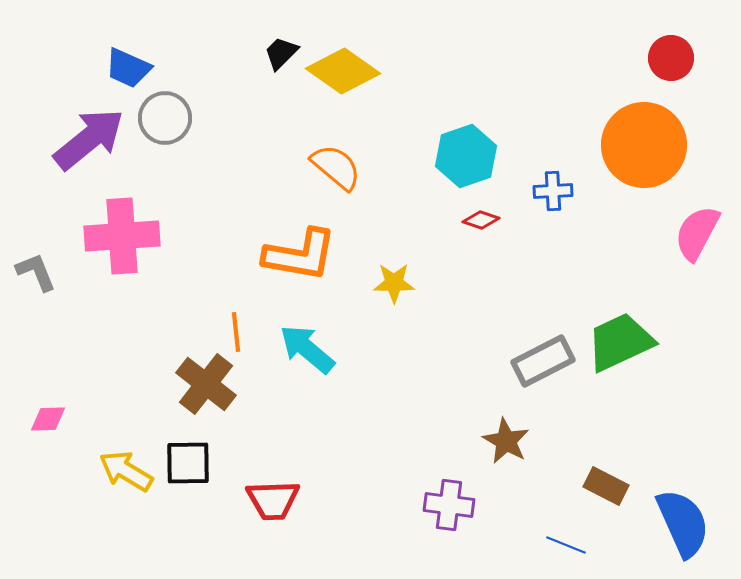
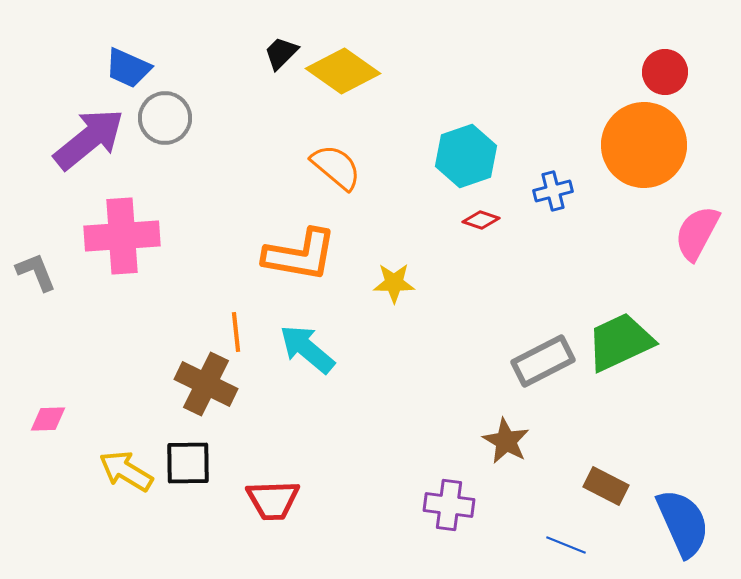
red circle: moved 6 px left, 14 px down
blue cross: rotated 12 degrees counterclockwise
brown cross: rotated 12 degrees counterclockwise
